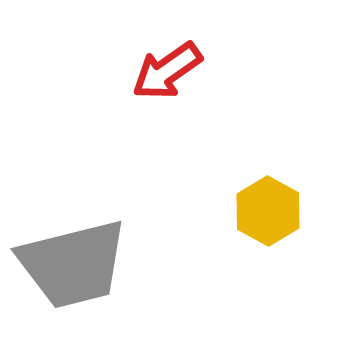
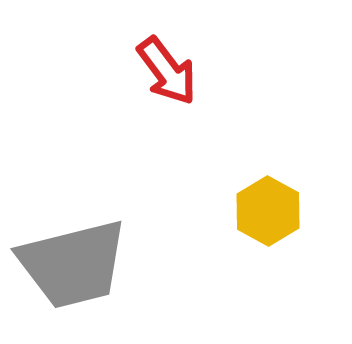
red arrow: rotated 92 degrees counterclockwise
